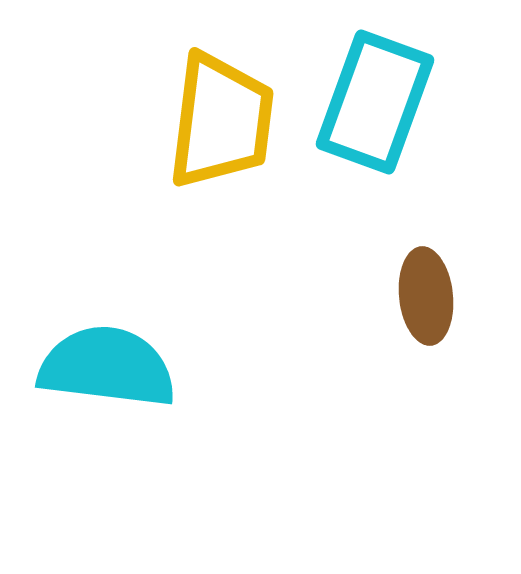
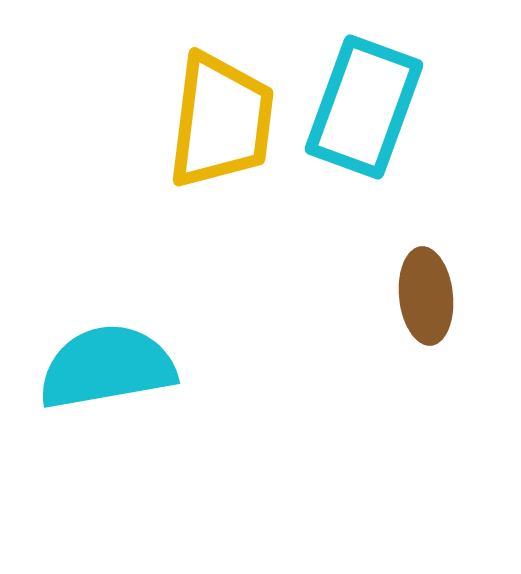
cyan rectangle: moved 11 px left, 5 px down
cyan semicircle: rotated 17 degrees counterclockwise
